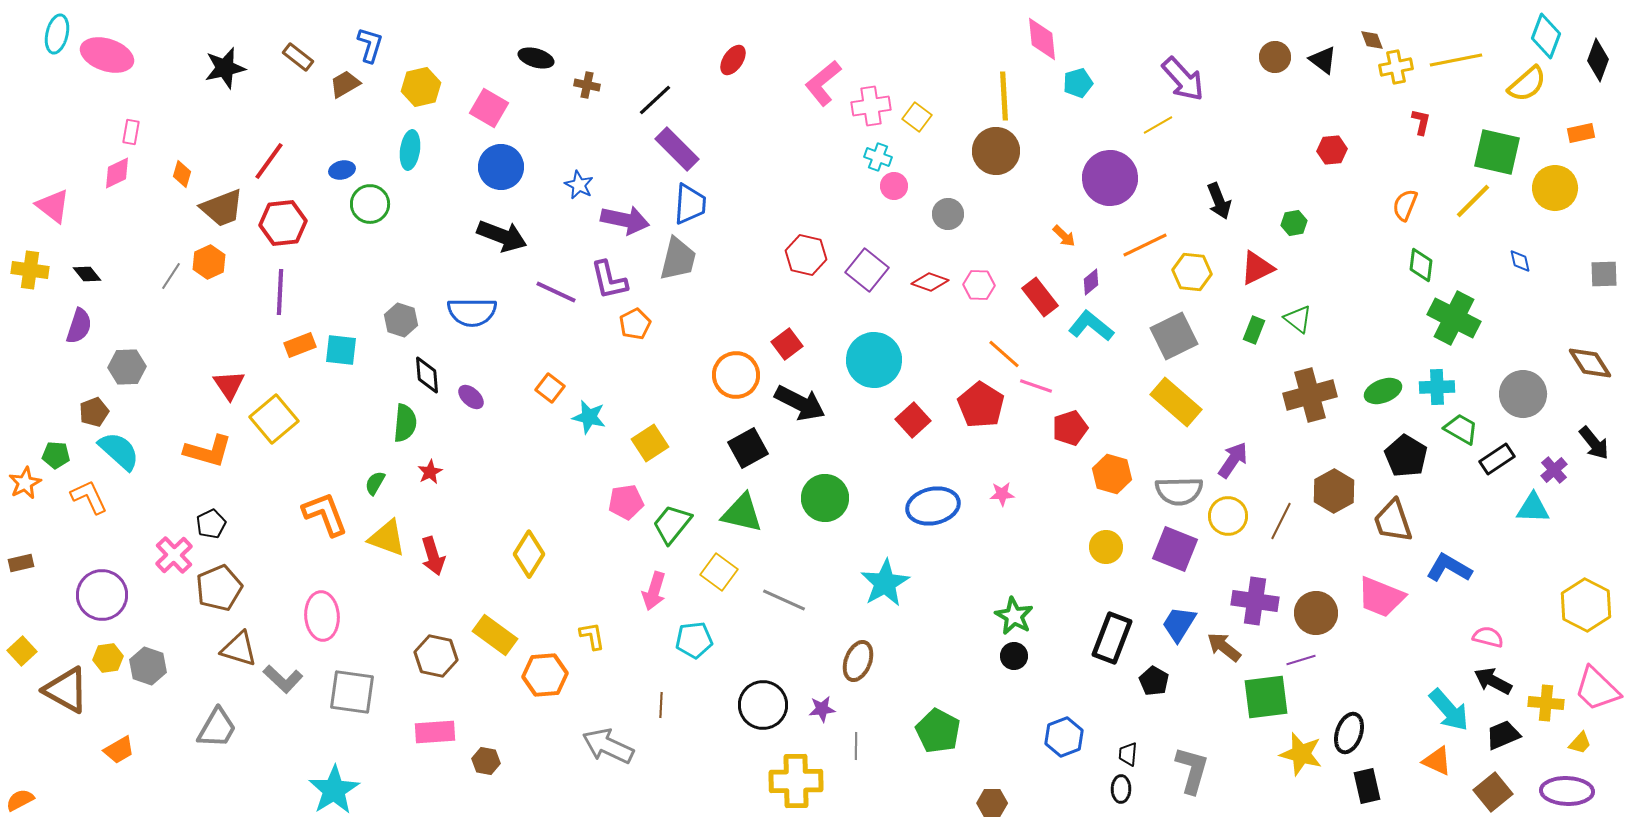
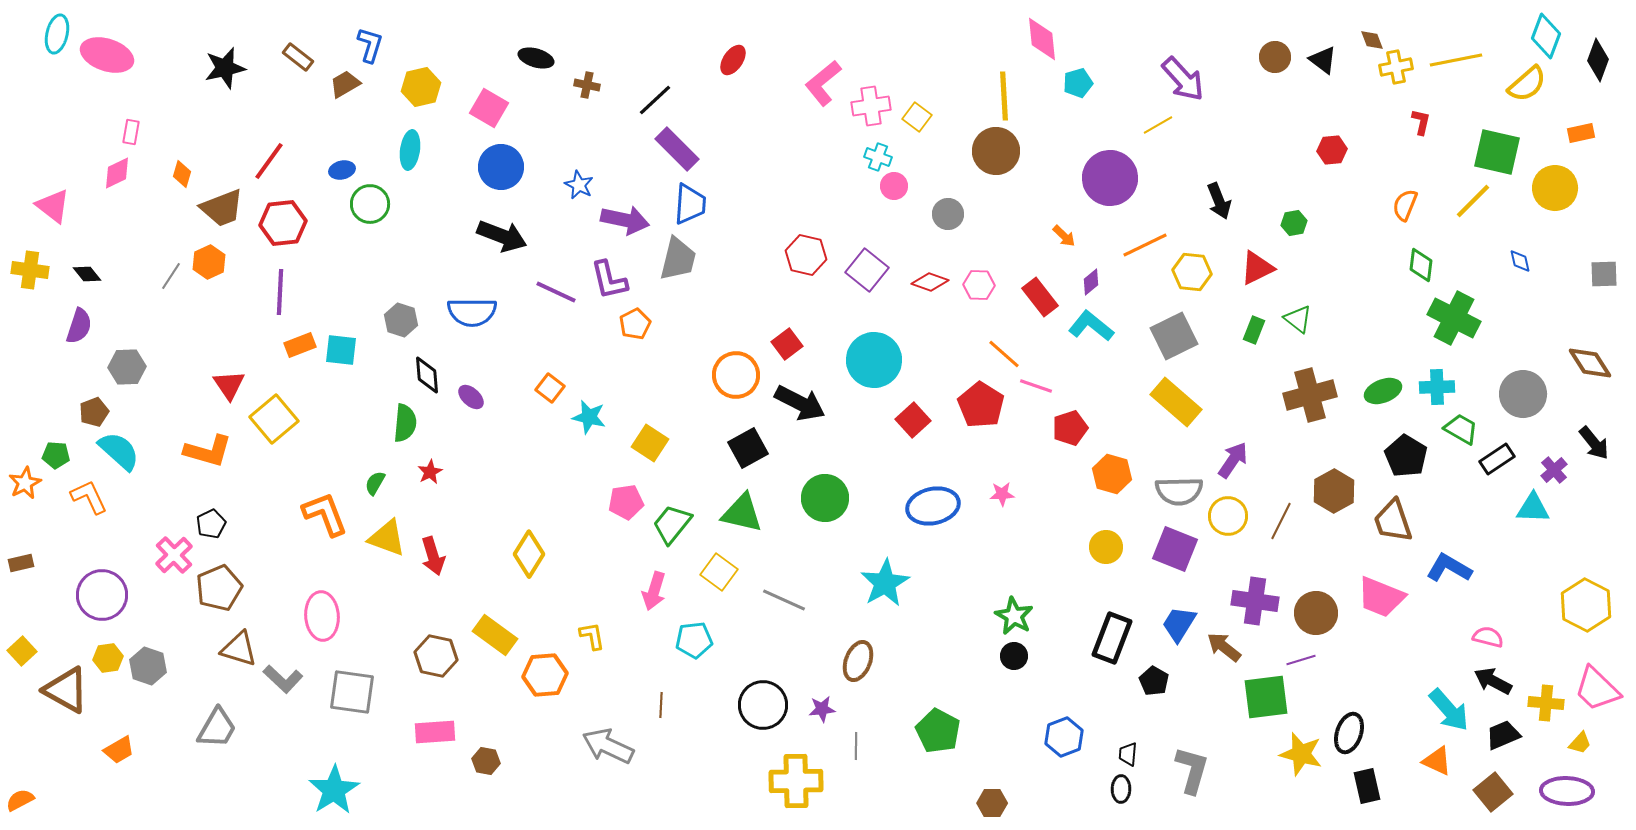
yellow square at (650, 443): rotated 24 degrees counterclockwise
